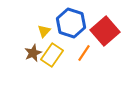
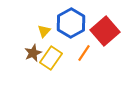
blue hexagon: rotated 12 degrees clockwise
yellow rectangle: moved 1 px left, 3 px down
